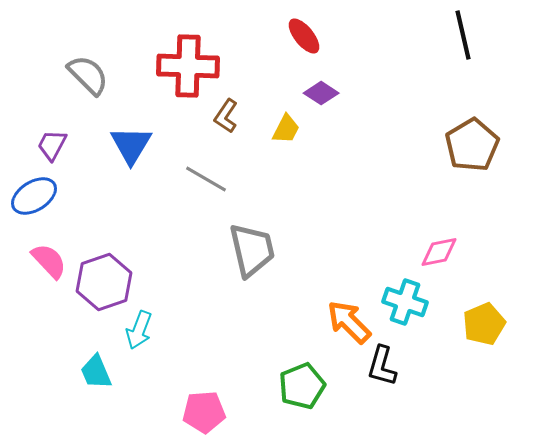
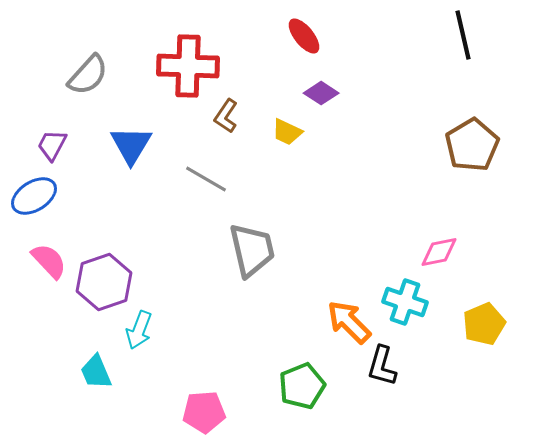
gray semicircle: rotated 87 degrees clockwise
yellow trapezoid: moved 1 px right, 3 px down; rotated 88 degrees clockwise
